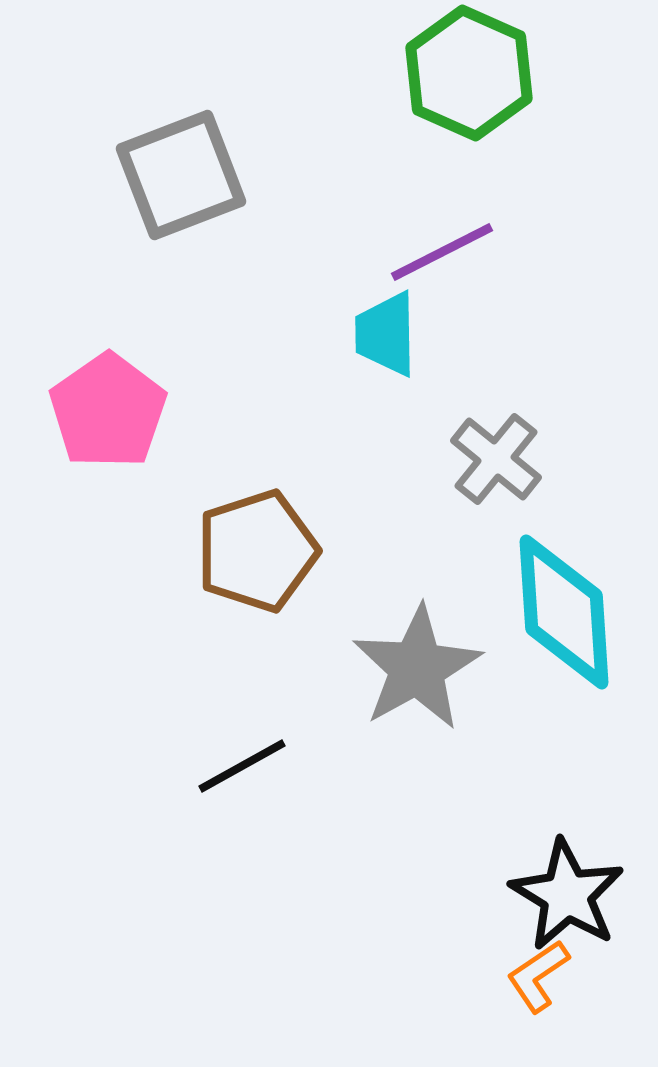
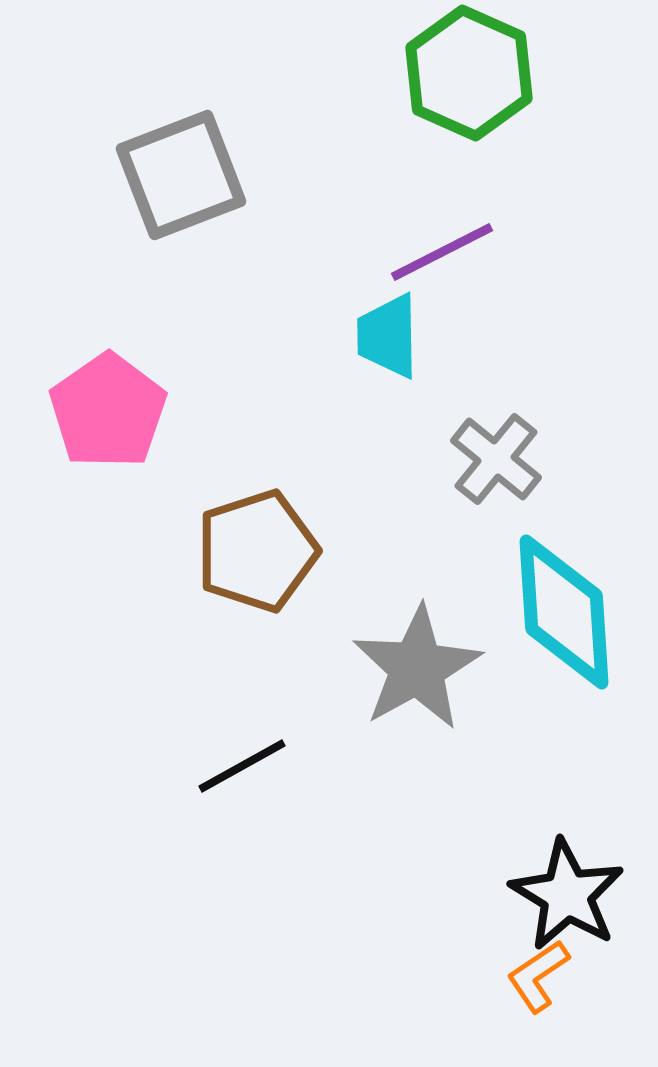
cyan trapezoid: moved 2 px right, 2 px down
